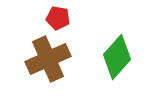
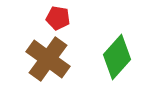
brown cross: rotated 30 degrees counterclockwise
